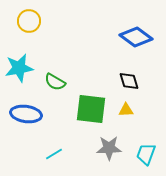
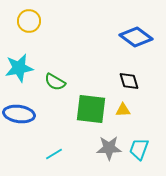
yellow triangle: moved 3 px left
blue ellipse: moved 7 px left
cyan trapezoid: moved 7 px left, 5 px up
